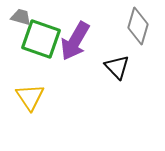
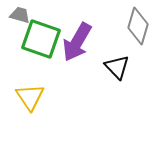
gray trapezoid: moved 1 px left, 2 px up
purple arrow: moved 2 px right, 1 px down
